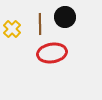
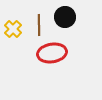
brown line: moved 1 px left, 1 px down
yellow cross: moved 1 px right
